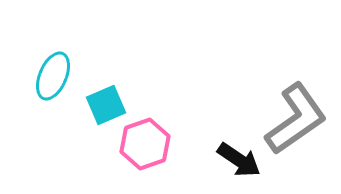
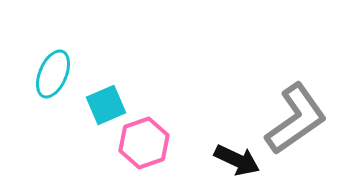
cyan ellipse: moved 2 px up
pink hexagon: moved 1 px left, 1 px up
black arrow: moved 2 px left; rotated 9 degrees counterclockwise
